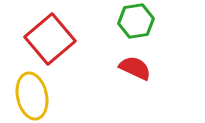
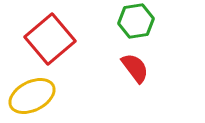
red semicircle: rotated 28 degrees clockwise
yellow ellipse: rotated 75 degrees clockwise
